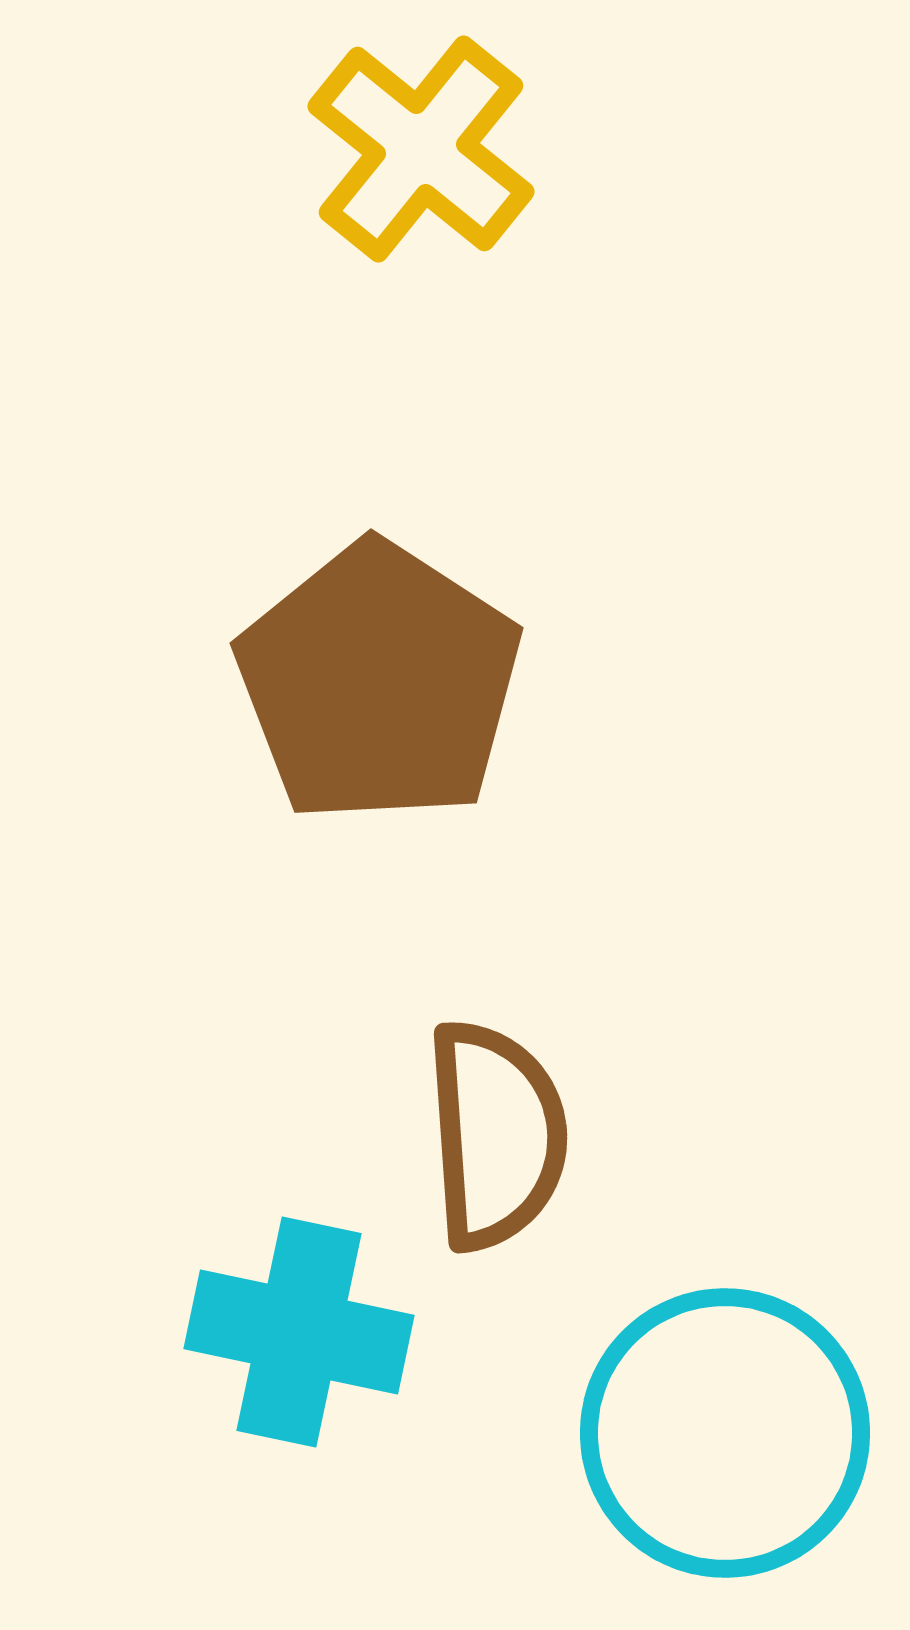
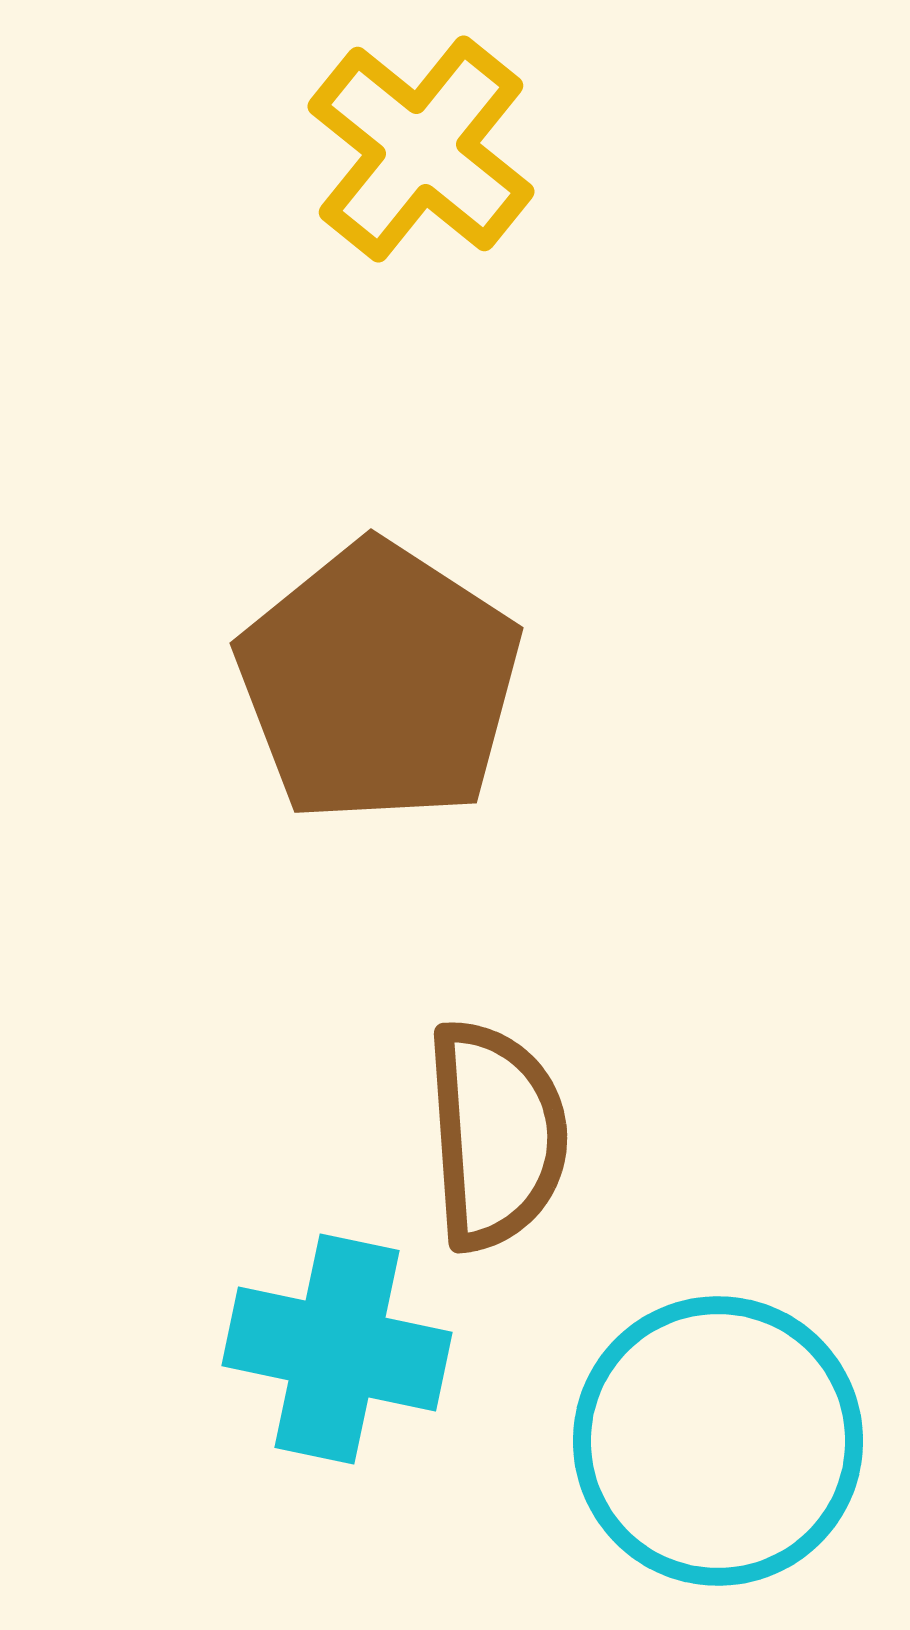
cyan cross: moved 38 px right, 17 px down
cyan circle: moved 7 px left, 8 px down
